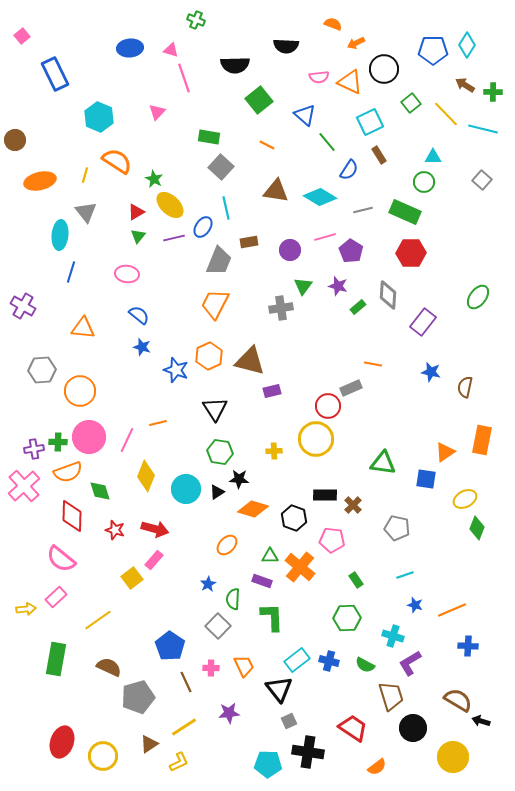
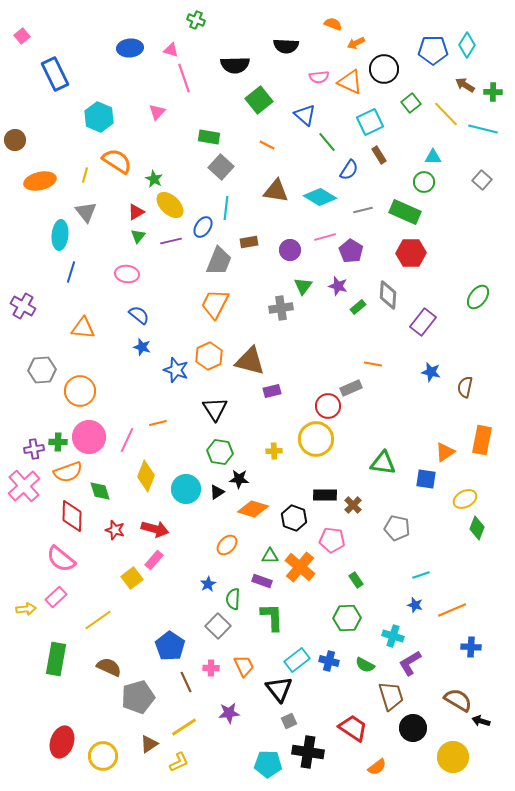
cyan line at (226, 208): rotated 20 degrees clockwise
purple line at (174, 238): moved 3 px left, 3 px down
cyan line at (405, 575): moved 16 px right
blue cross at (468, 646): moved 3 px right, 1 px down
